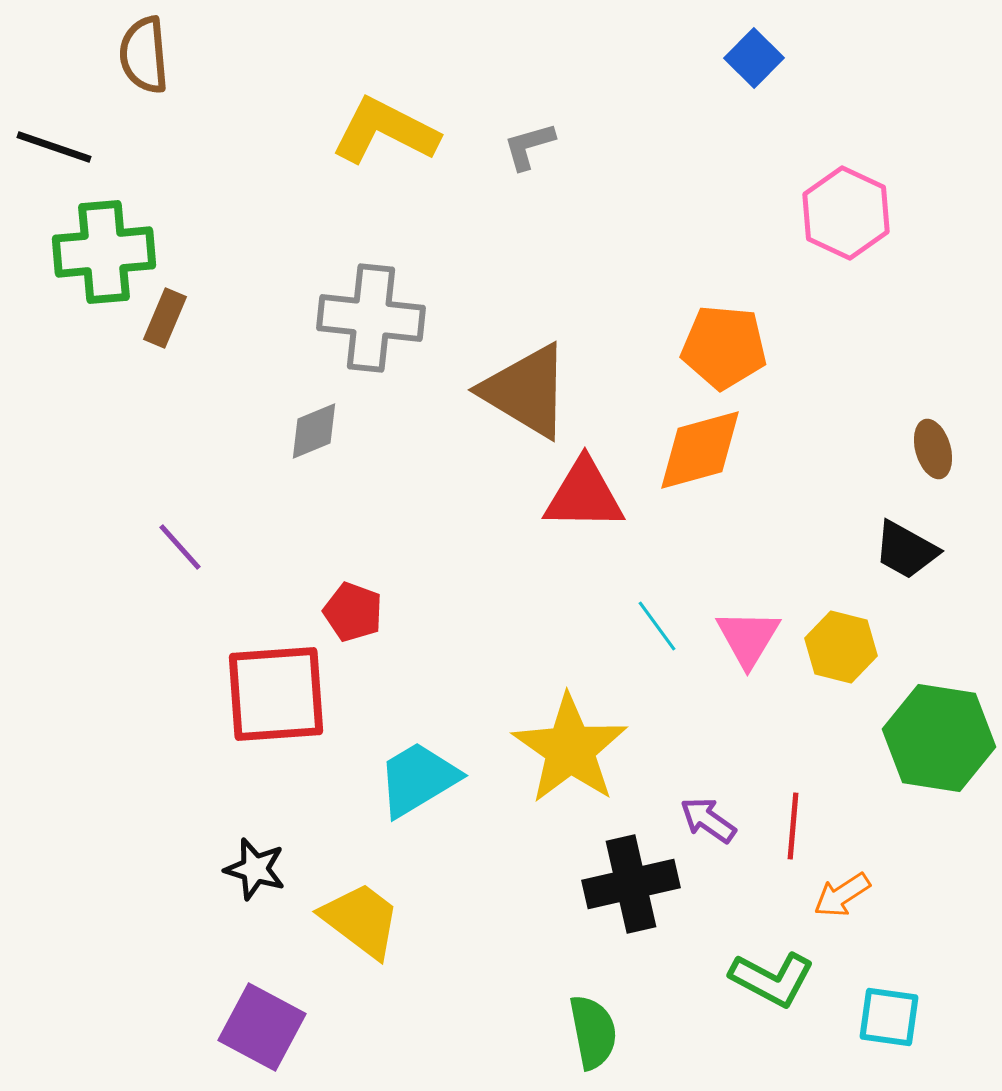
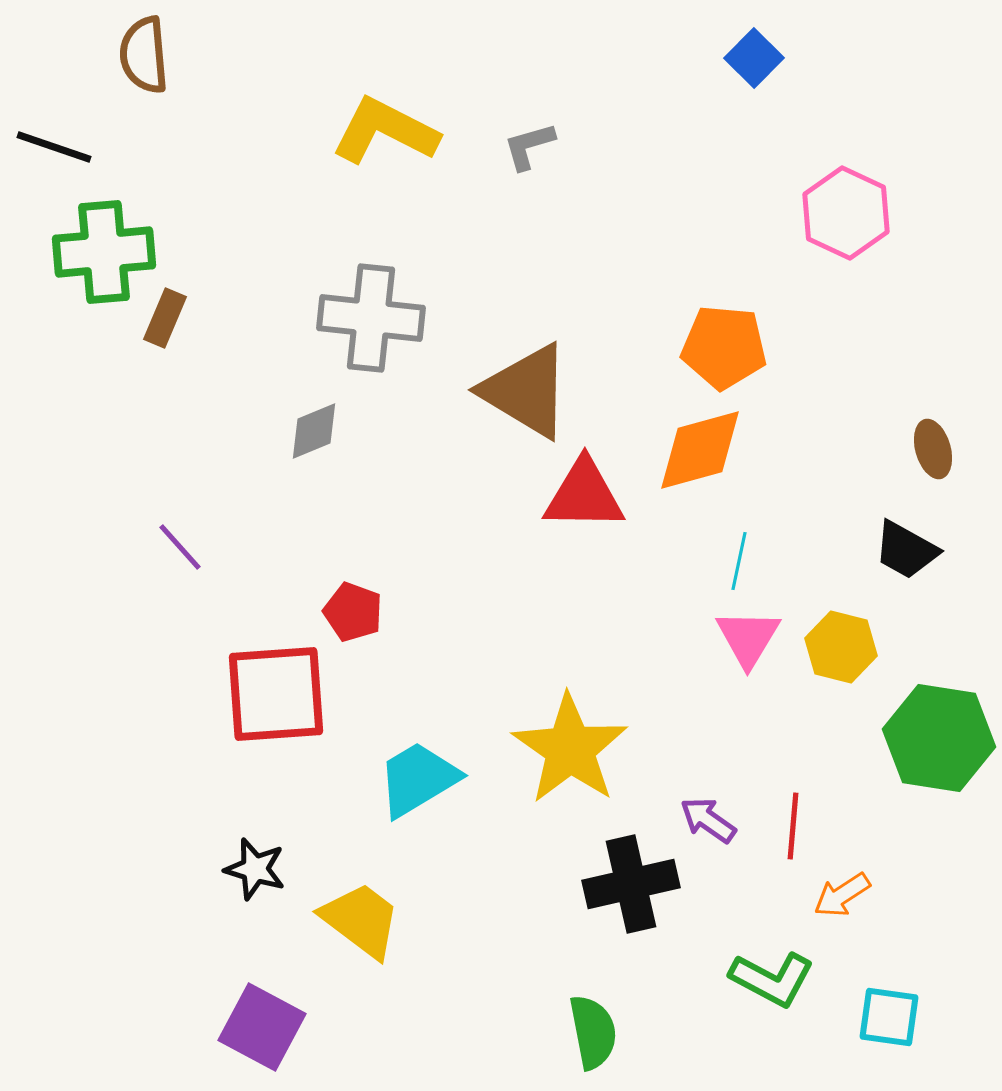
cyan line: moved 82 px right, 65 px up; rotated 48 degrees clockwise
